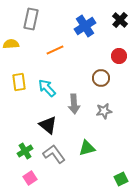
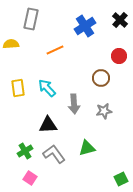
yellow rectangle: moved 1 px left, 6 px down
black triangle: rotated 42 degrees counterclockwise
pink square: rotated 24 degrees counterclockwise
